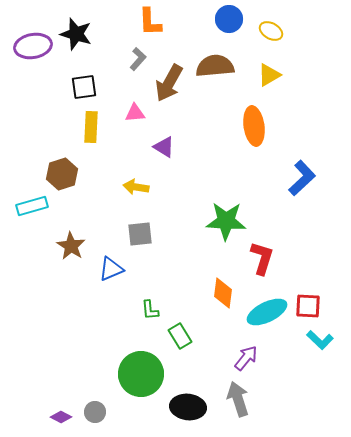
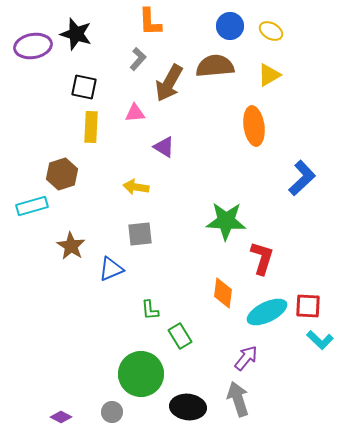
blue circle: moved 1 px right, 7 px down
black square: rotated 20 degrees clockwise
gray circle: moved 17 px right
